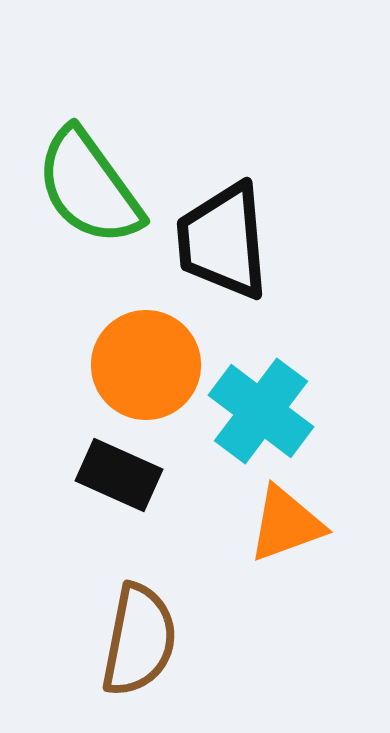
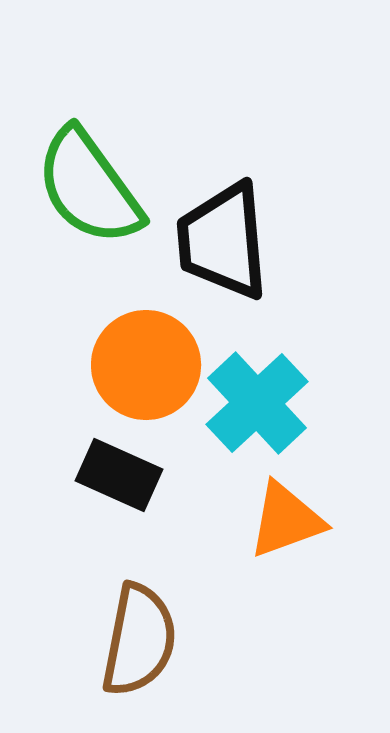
cyan cross: moved 4 px left, 8 px up; rotated 10 degrees clockwise
orange triangle: moved 4 px up
